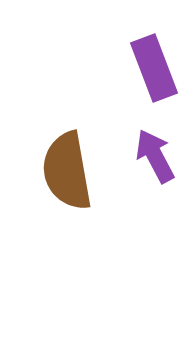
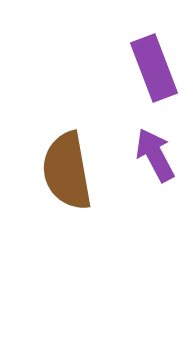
purple arrow: moved 1 px up
